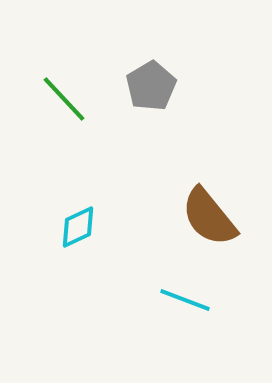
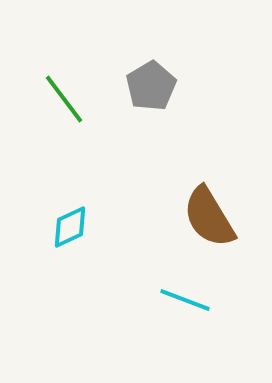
green line: rotated 6 degrees clockwise
brown semicircle: rotated 8 degrees clockwise
cyan diamond: moved 8 px left
